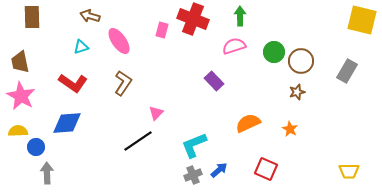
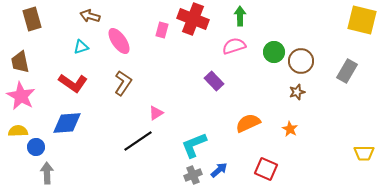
brown rectangle: moved 2 px down; rotated 15 degrees counterclockwise
pink triangle: rotated 14 degrees clockwise
yellow trapezoid: moved 15 px right, 18 px up
